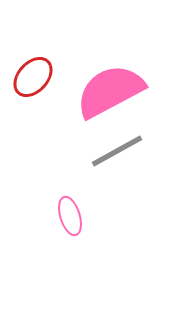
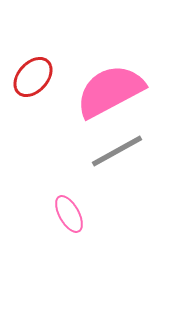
pink ellipse: moved 1 px left, 2 px up; rotated 12 degrees counterclockwise
